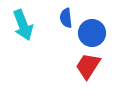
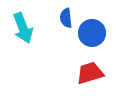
cyan arrow: moved 3 px down
red trapezoid: moved 2 px right, 7 px down; rotated 40 degrees clockwise
